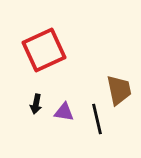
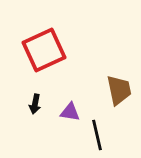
black arrow: moved 1 px left
purple triangle: moved 6 px right
black line: moved 16 px down
